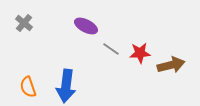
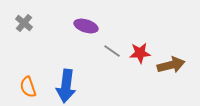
purple ellipse: rotated 10 degrees counterclockwise
gray line: moved 1 px right, 2 px down
